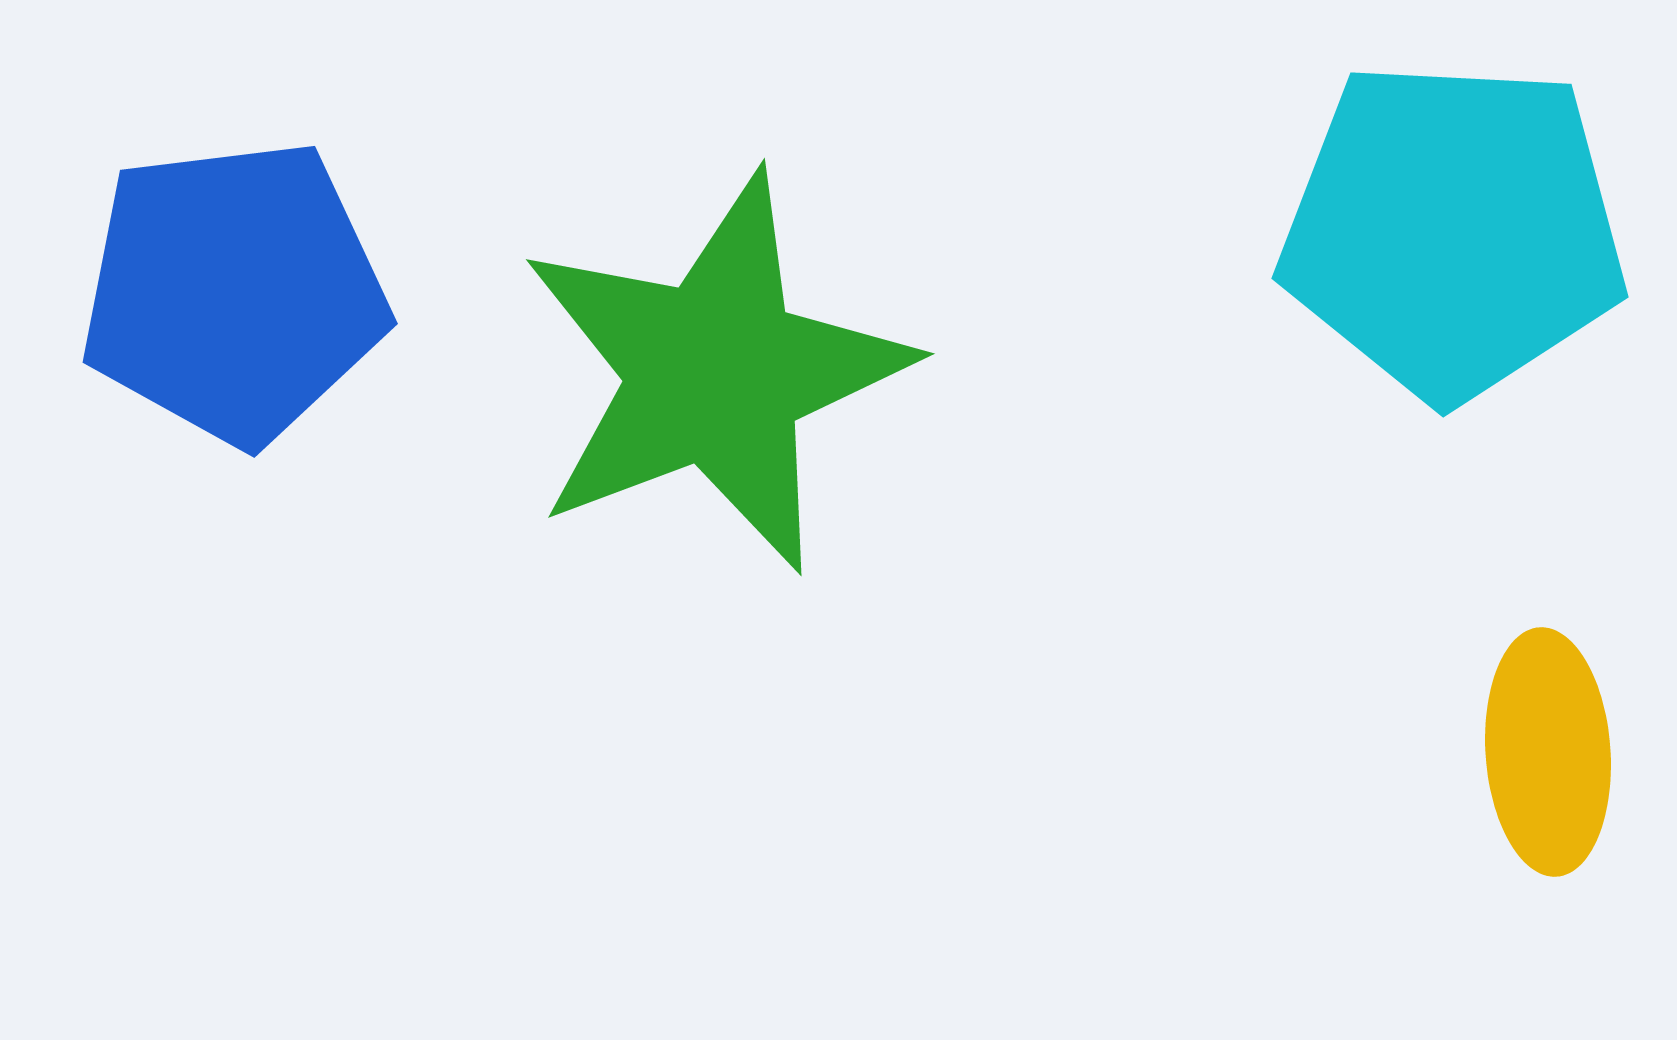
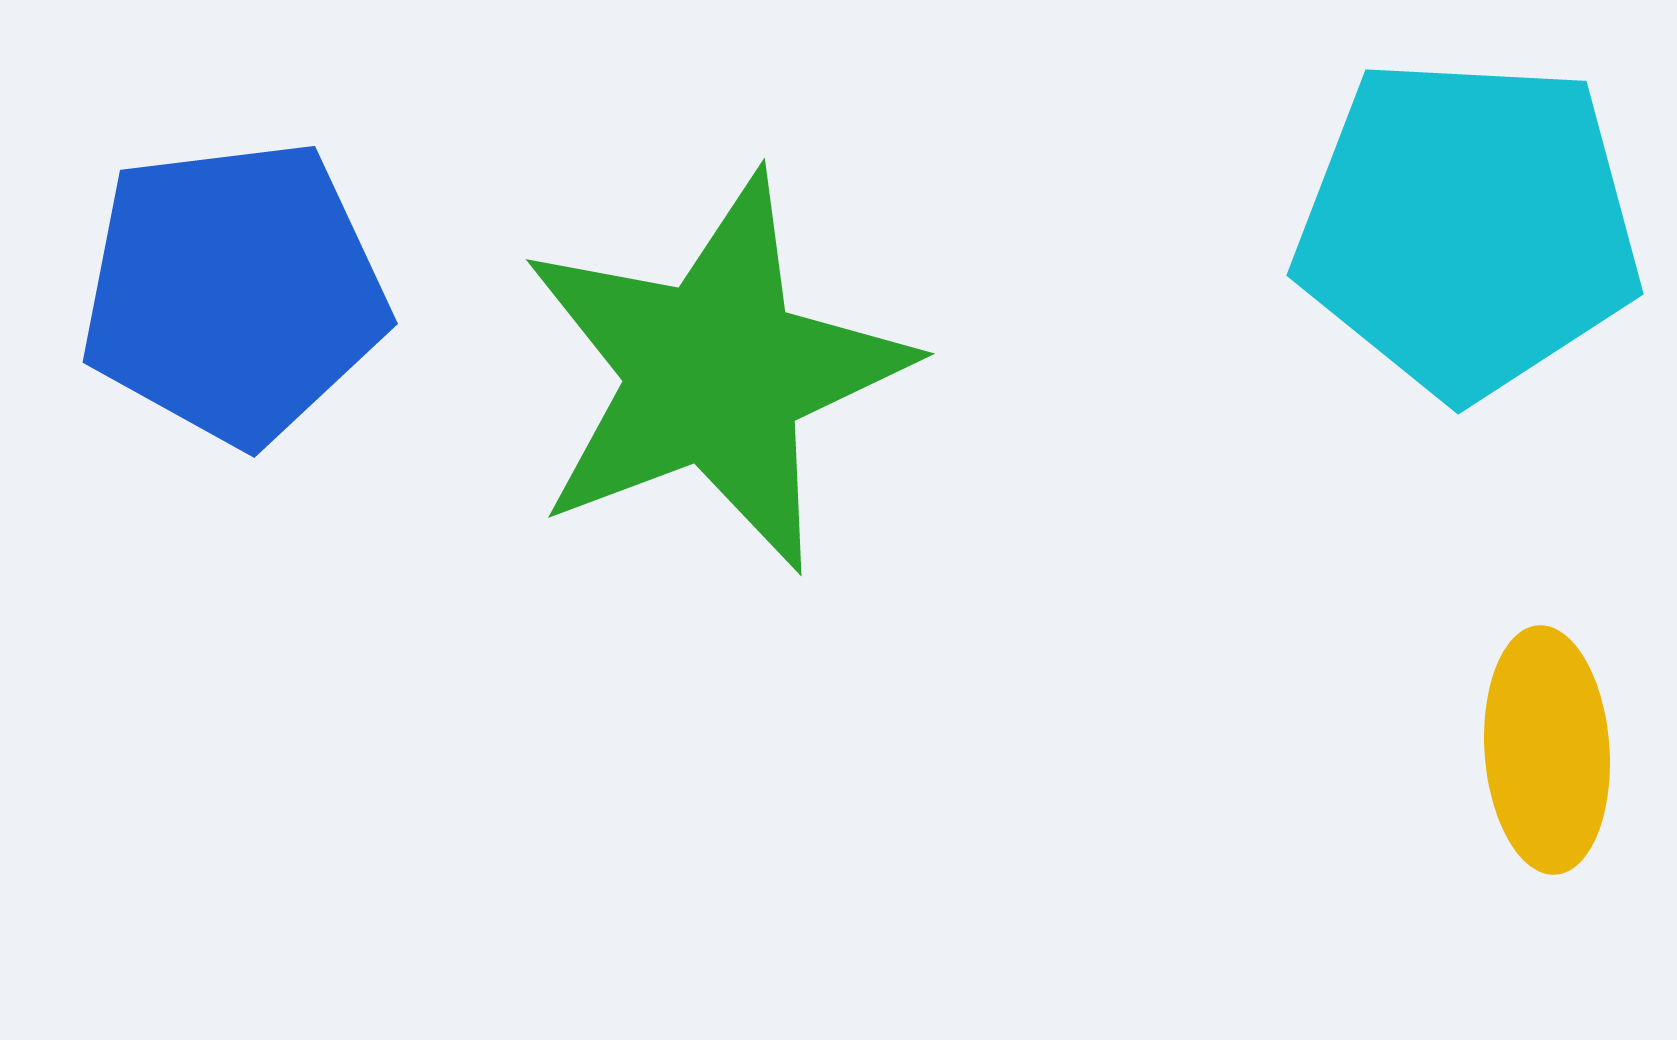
cyan pentagon: moved 15 px right, 3 px up
yellow ellipse: moved 1 px left, 2 px up
